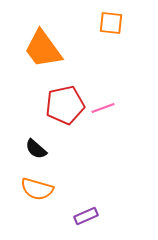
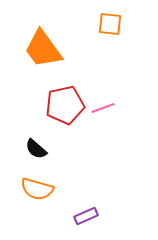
orange square: moved 1 px left, 1 px down
